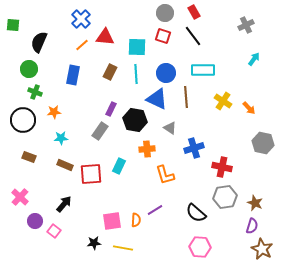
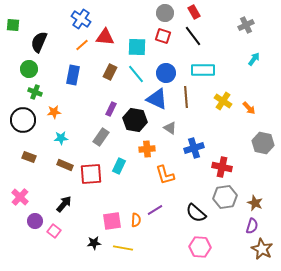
blue cross at (81, 19): rotated 12 degrees counterclockwise
cyan line at (136, 74): rotated 36 degrees counterclockwise
gray rectangle at (100, 131): moved 1 px right, 6 px down
